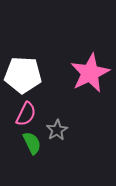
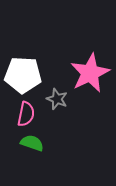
pink semicircle: rotated 15 degrees counterclockwise
gray star: moved 31 px up; rotated 20 degrees counterclockwise
green semicircle: rotated 45 degrees counterclockwise
